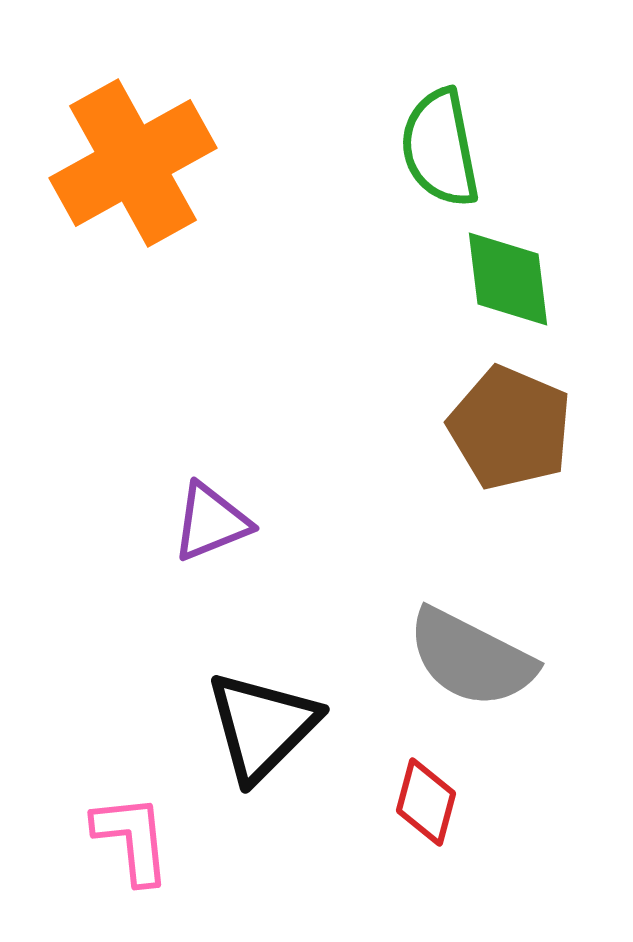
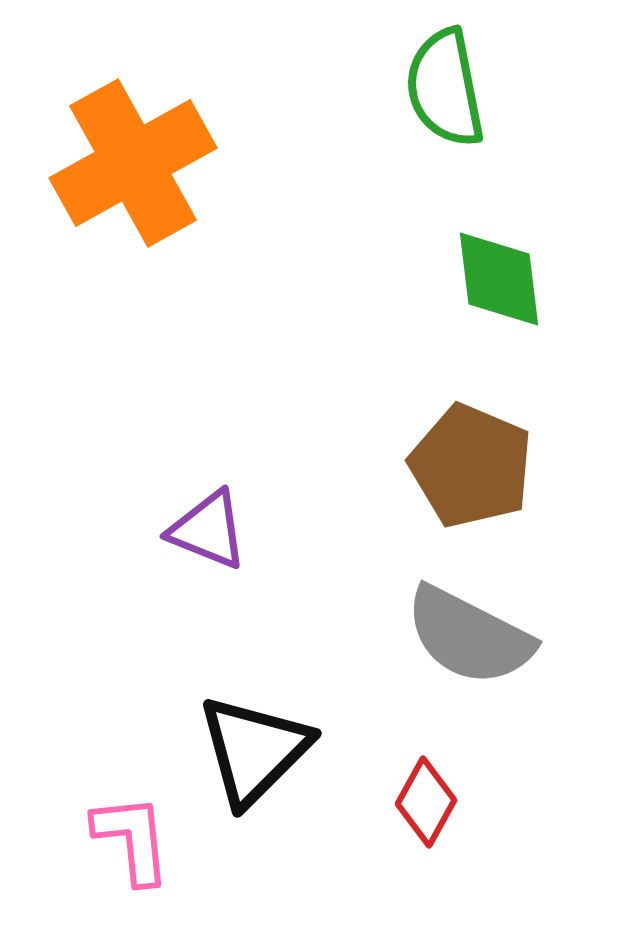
green semicircle: moved 5 px right, 60 px up
green diamond: moved 9 px left
brown pentagon: moved 39 px left, 38 px down
purple triangle: moved 3 px left, 8 px down; rotated 44 degrees clockwise
gray semicircle: moved 2 px left, 22 px up
black triangle: moved 8 px left, 24 px down
red diamond: rotated 14 degrees clockwise
